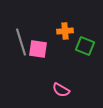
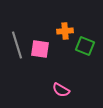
gray line: moved 4 px left, 3 px down
pink square: moved 2 px right
